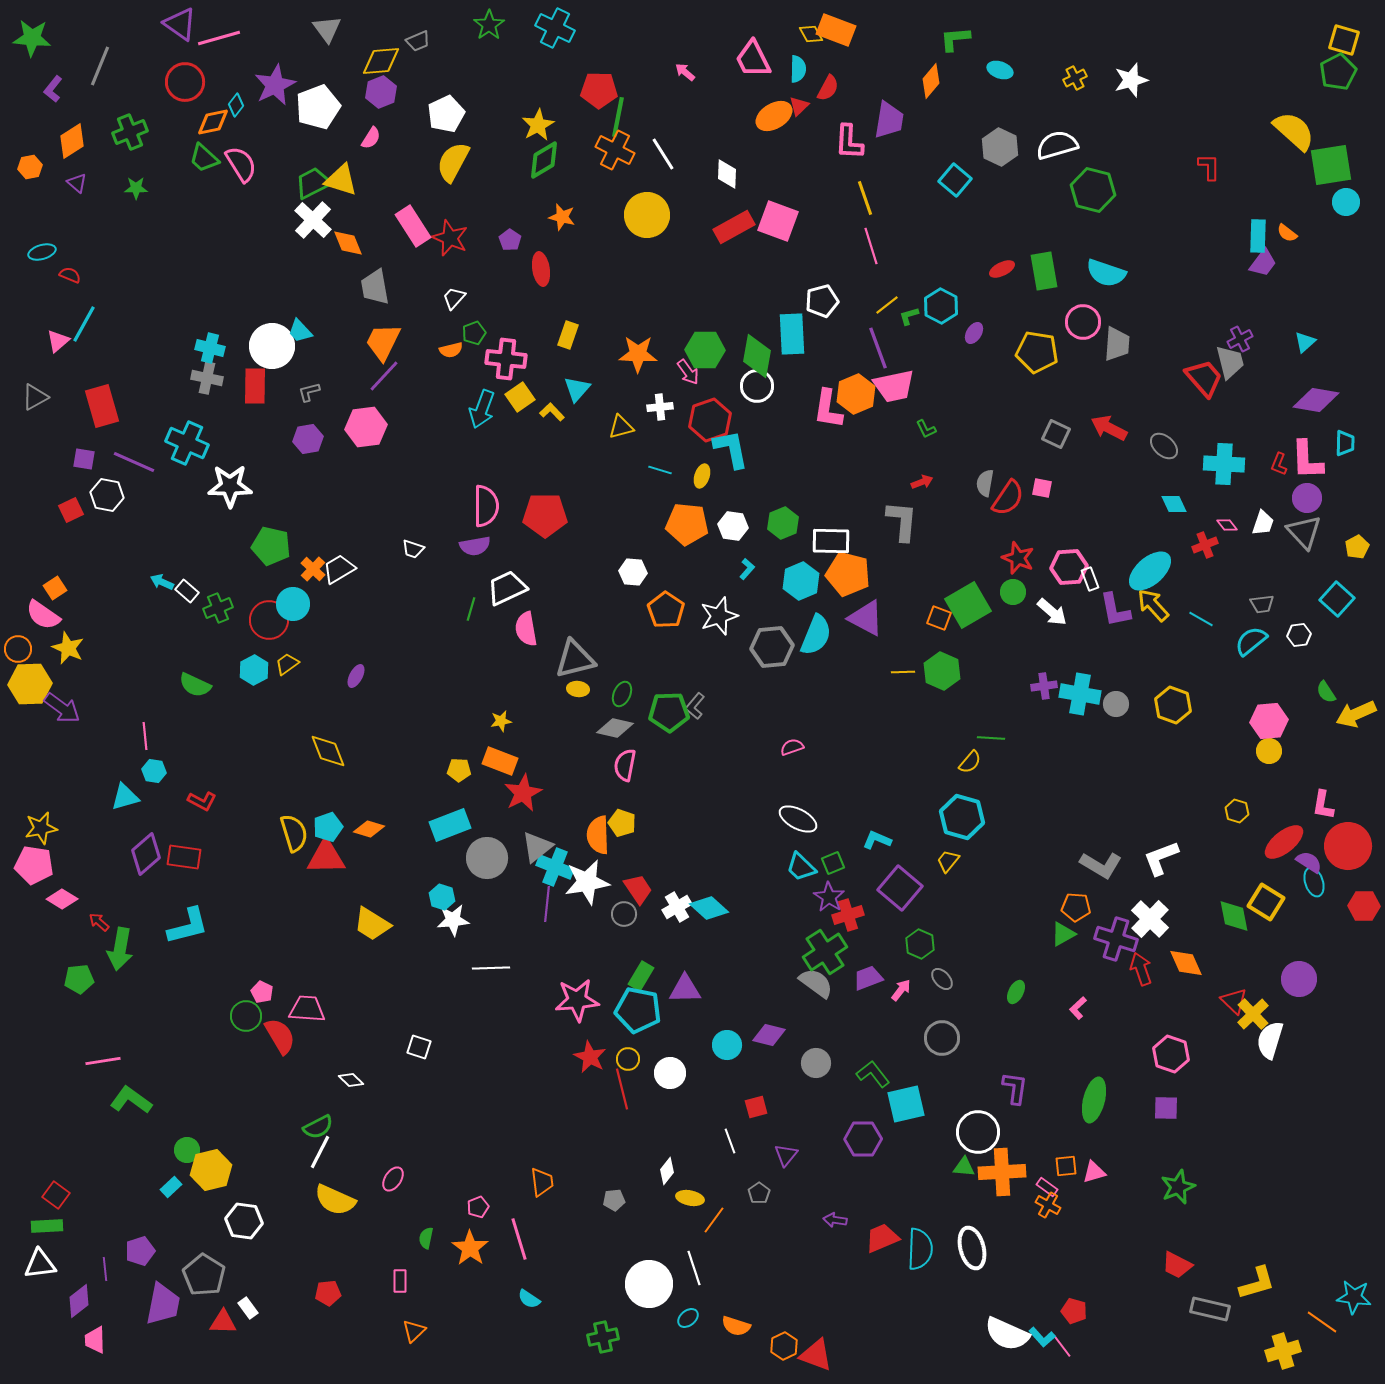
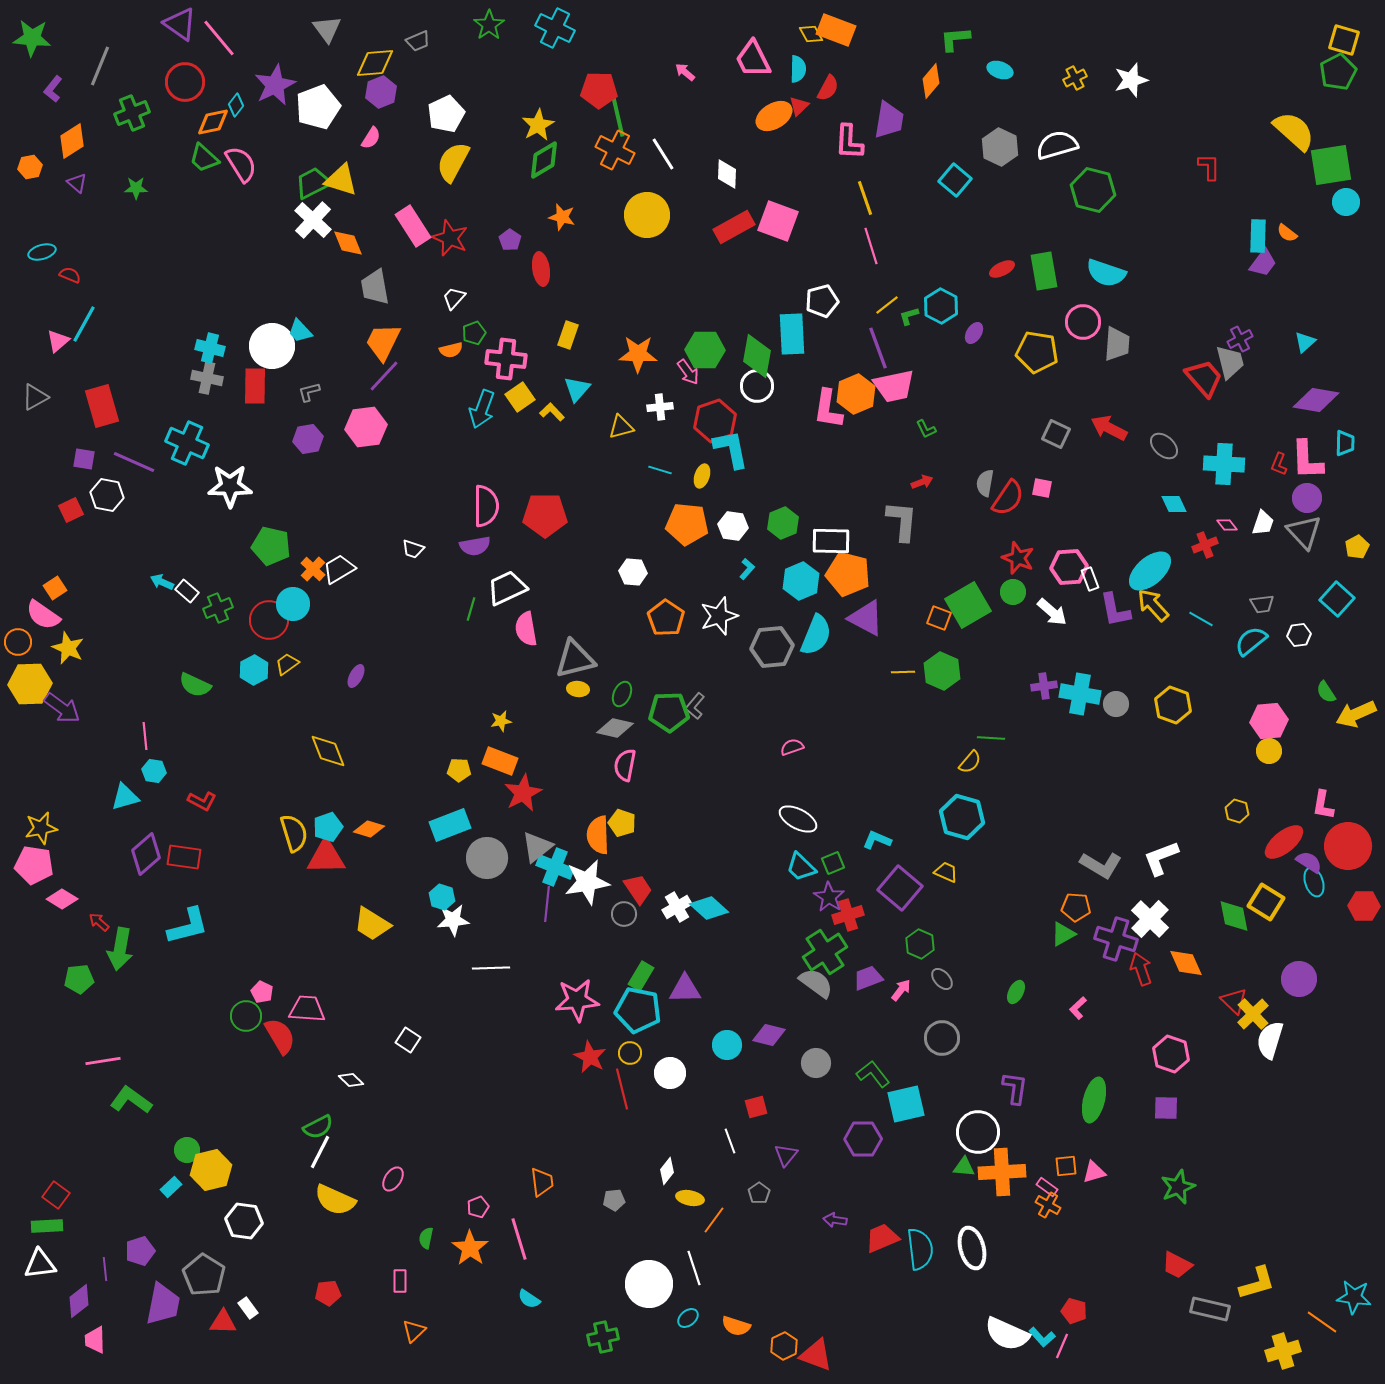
pink line at (219, 38): rotated 66 degrees clockwise
yellow diamond at (381, 61): moved 6 px left, 2 px down
green line at (618, 117): rotated 24 degrees counterclockwise
green cross at (130, 132): moved 2 px right, 19 px up
red hexagon at (710, 420): moved 5 px right, 1 px down
orange pentagon at (666, 610): moved 8 px down
orange circle at (18, 649): moved 7 px up
yellow trapezoid at (948, 861): moved 2 px left, 11 px down; rotated 75 degrees clockwise
white square at (419, 1047): moved 11 px left, 7 px up; rotated 15 degrees clockwise
yellow circle at (628, 1059): moved 2 px right, 6 px up
cyan semicircle at (920, 1249): rotated 9 degrees counterclockwise
pink line at (1062, 1346): rotated 60 degrees clockwise
